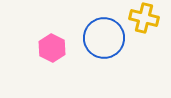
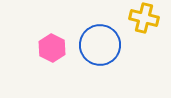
blue circle: moved 4 px left, 7 px down
